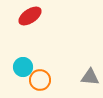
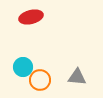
red ellipse: moved 1 px right, 1 px down; rotated 20 degrees clockwise
gray triangle: moved 13 px left
